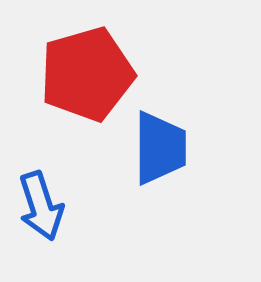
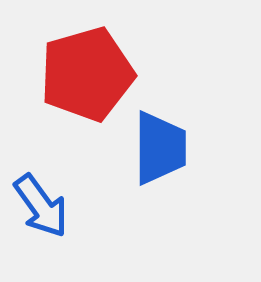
blue arrow: rotated 18 degrees counterclockwise
